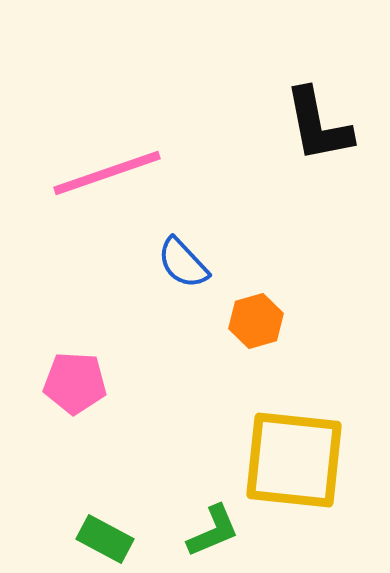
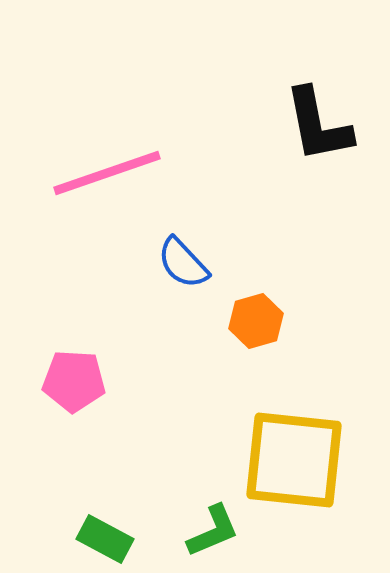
pink pentagon: moved 1 px left, 2 px up
